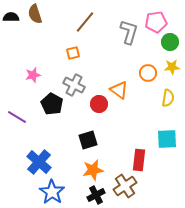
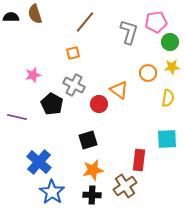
purple line: rotated 18 degrees counterclockwise
black cross: moved 4 px left; rotated 30 degrees clockwise
